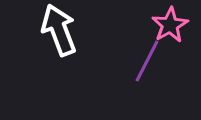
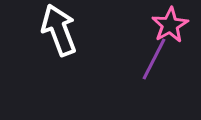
purple line: moved 7 px right, 2 px up
